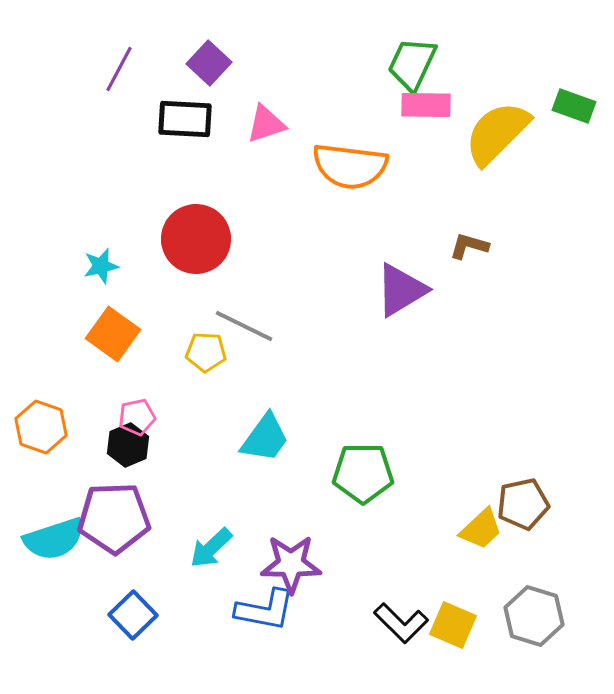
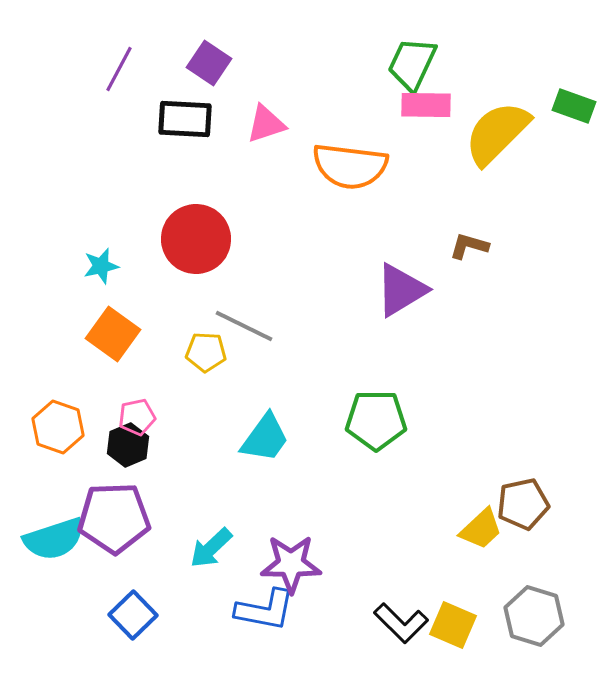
purple square: rotated 9 degrees counterclockwise
orange hexagon: moved 17 px right
green pentagon: moved 13 px right, 53 px up
